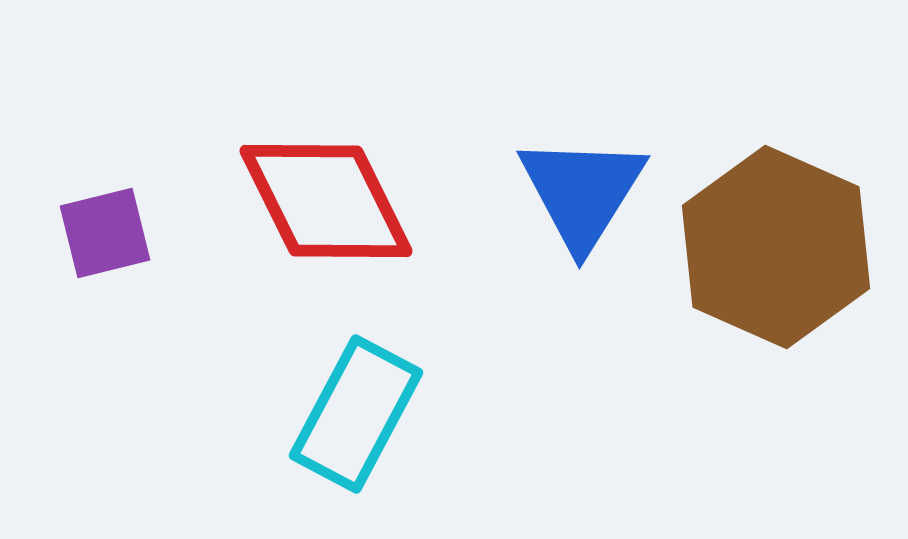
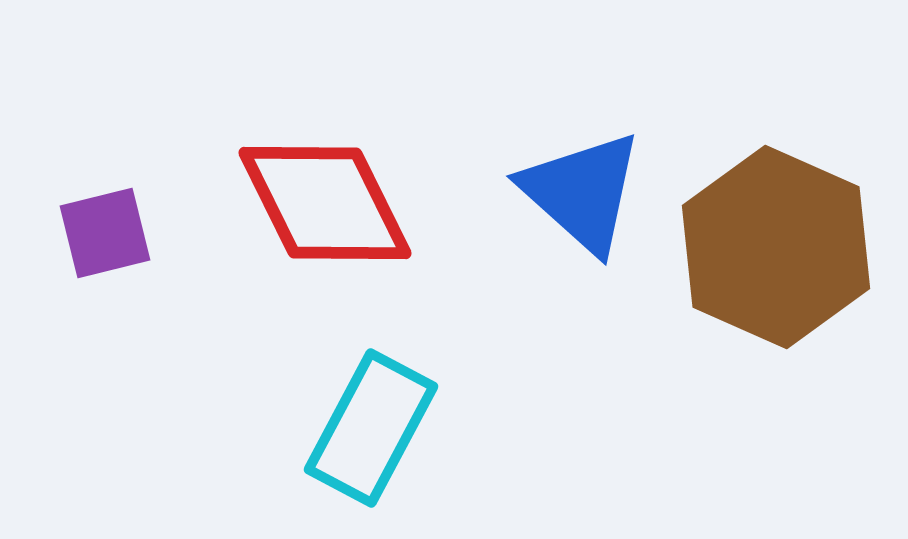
blue triangle: rotated 20 degrees counterclockwise
red diamond: moved 1 px left, 2 px down
cyan rectangle: moved 15 px right, 14 px down
